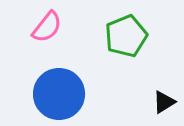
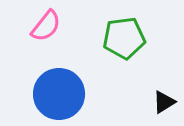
pink semicircle: moved 1 px left, 1 px up
green pentagon: moved 2 px left, 2 px down; rotated 15 degrees clockwise
